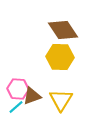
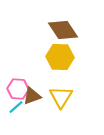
yellow triangle: moved 3 px up
